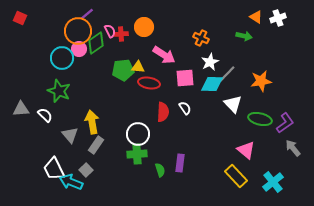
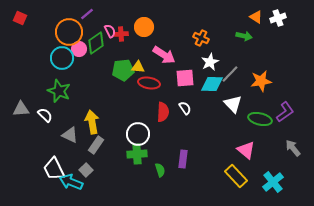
orange circle at (78, 31): moved 9 px left, 1 px down
gray line at (227, 74): moved 3 px right
purple L-shape at (285, 123): moved 11 px up
gray triangle at (70, 135): rotated 24 degrees counterclockwise
purple rectangle at (180, 163): moved 3 px right, 4 px up
